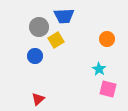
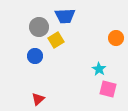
blue trapezoid: moved 1 px right
orange circle: moved 9 px right, 1 px up
